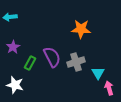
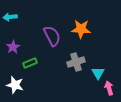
purple semicircle: moved 21 px up
green rectangle: rotated 40 degrees clockwise
